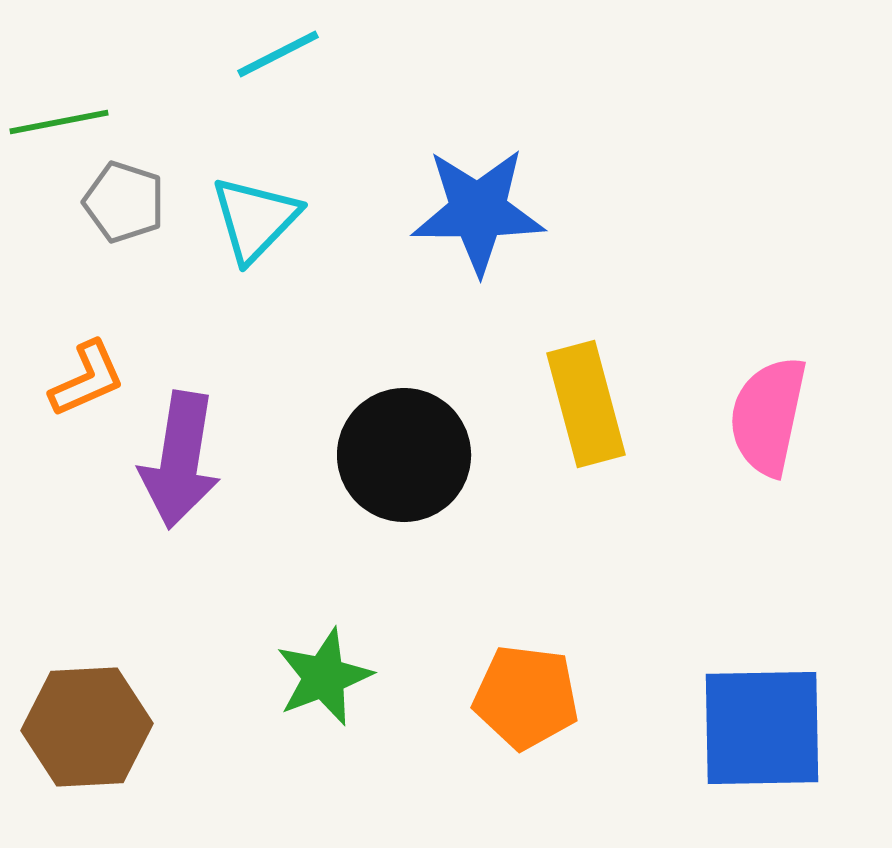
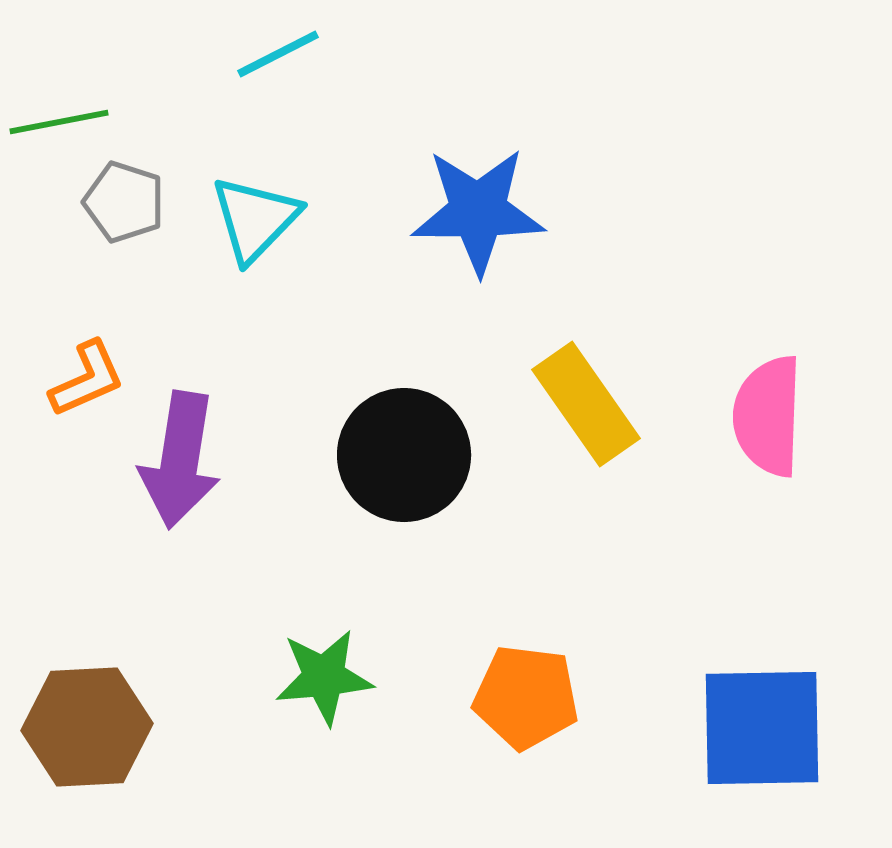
yellow rectangle: rotated 20 degrees counterclockwise
pink semicircle: rotated 10 degrees counterclockwise
green star: rotated 16 degrees clockwise
